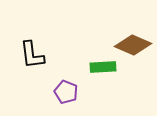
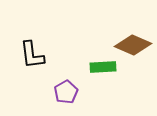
purple pentagon: rotated 20 degrees clockwise
